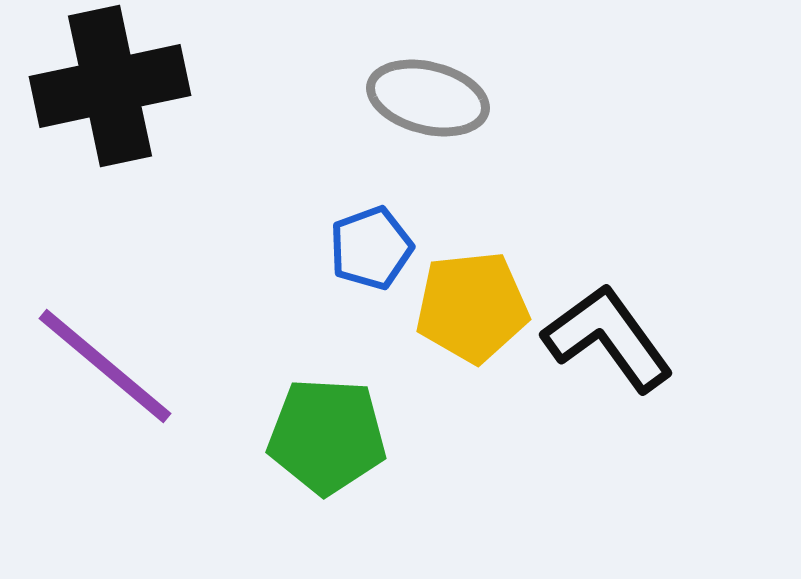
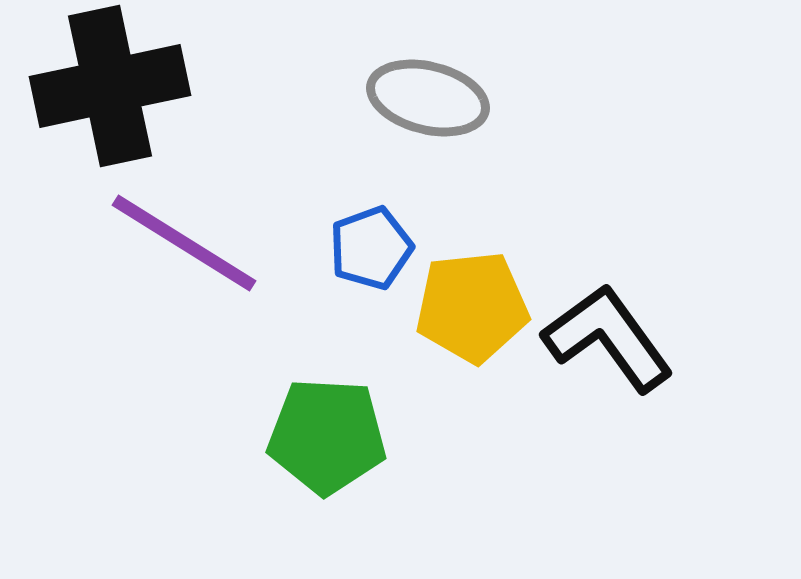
purple line: moved 79 px right, 123 px up; rotated 8 degrees counterclockwise
